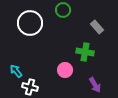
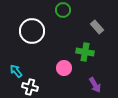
white circle: moved 2 px right, 8 px down
pink circle: moved 1 px left, 2 px up
